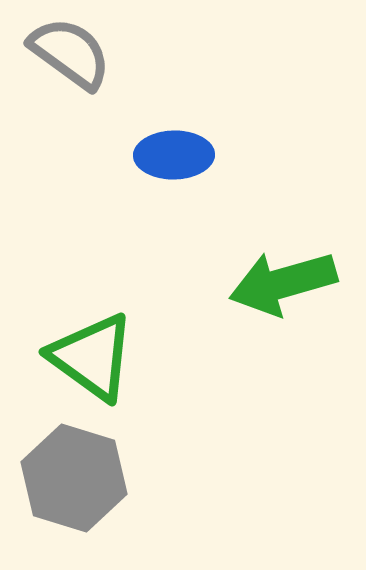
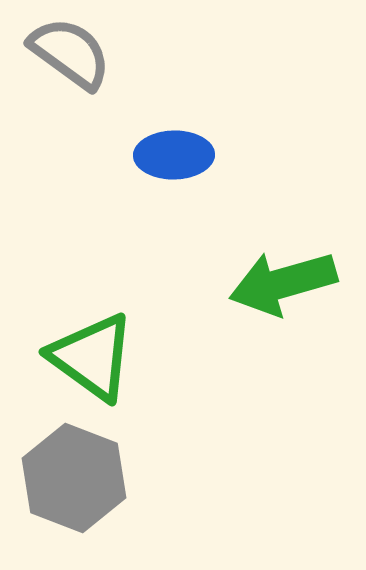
gray hexagon: rotated 4 degrees clockwise
